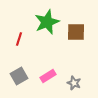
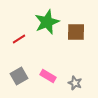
red line: rotated 40 degrees clockwise
pink rectangle: rotated 63 degrees clockwise
gray star: moved 1 px right
